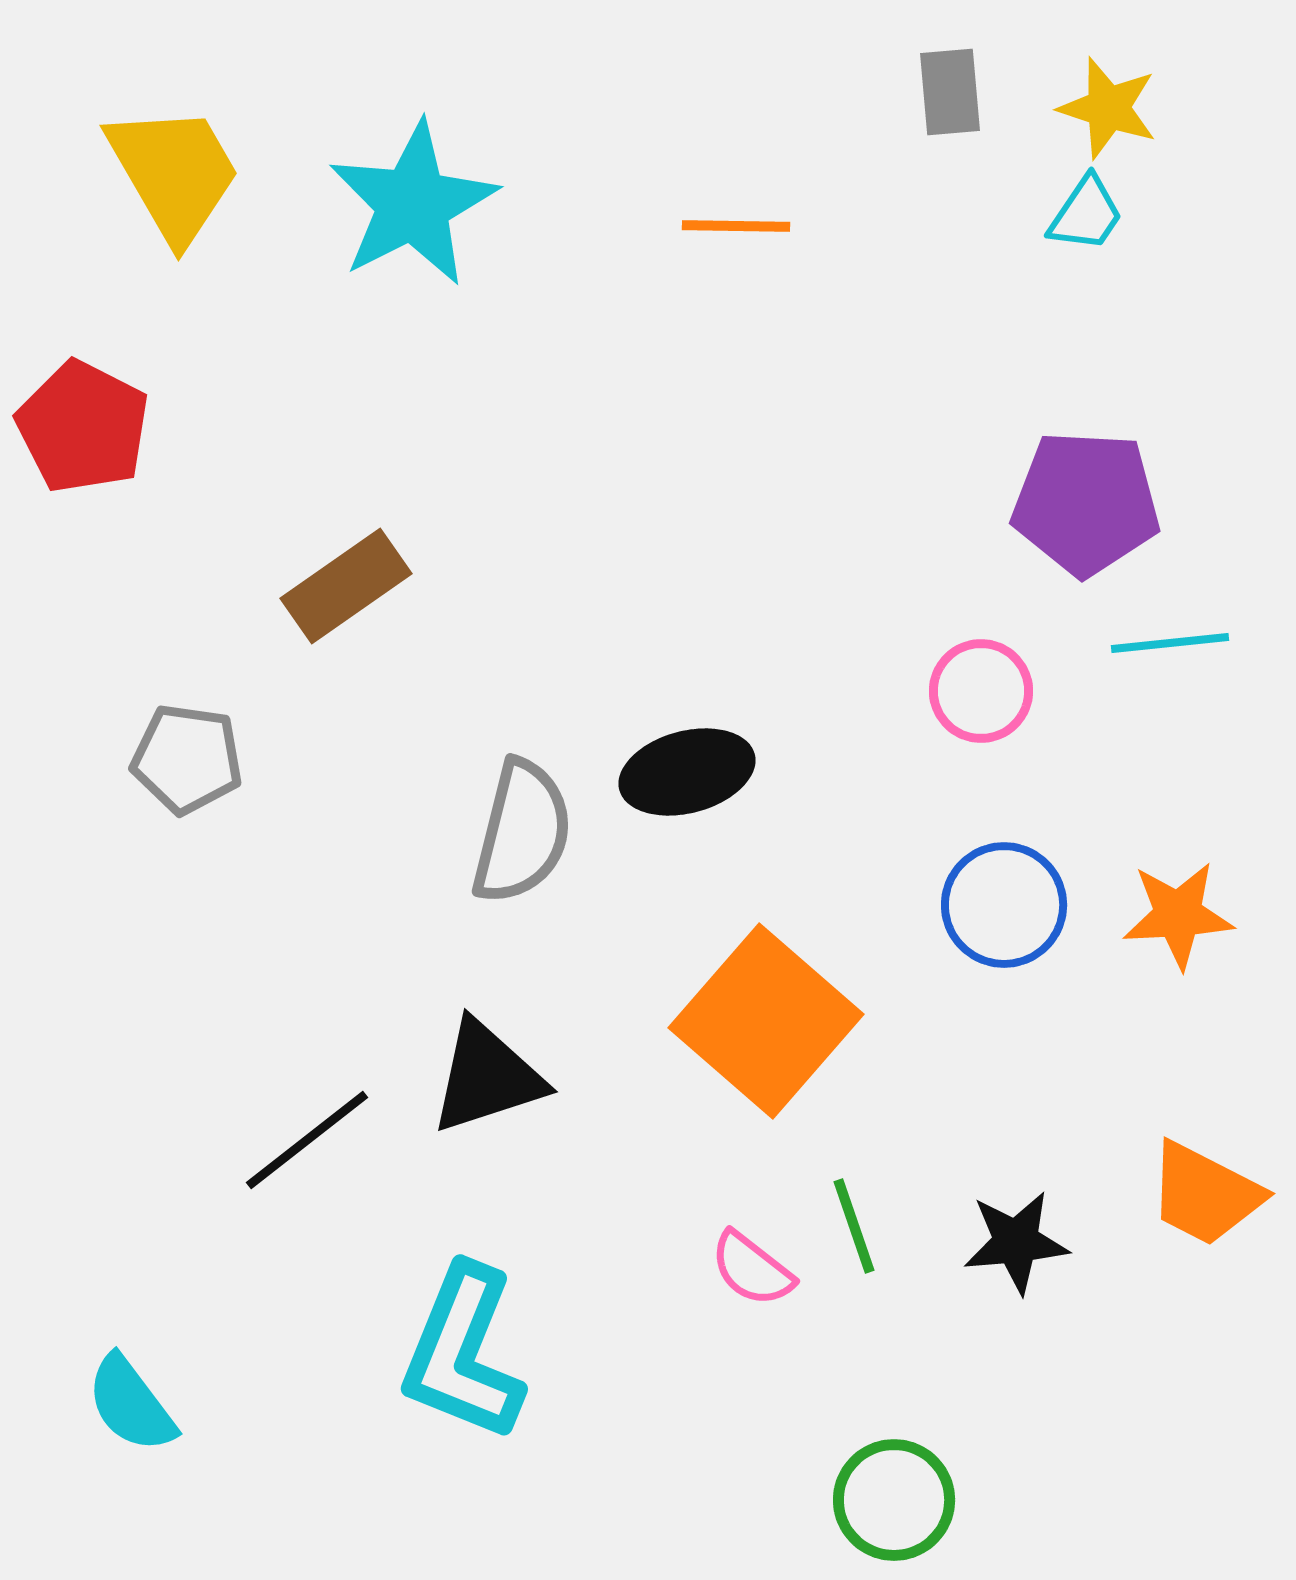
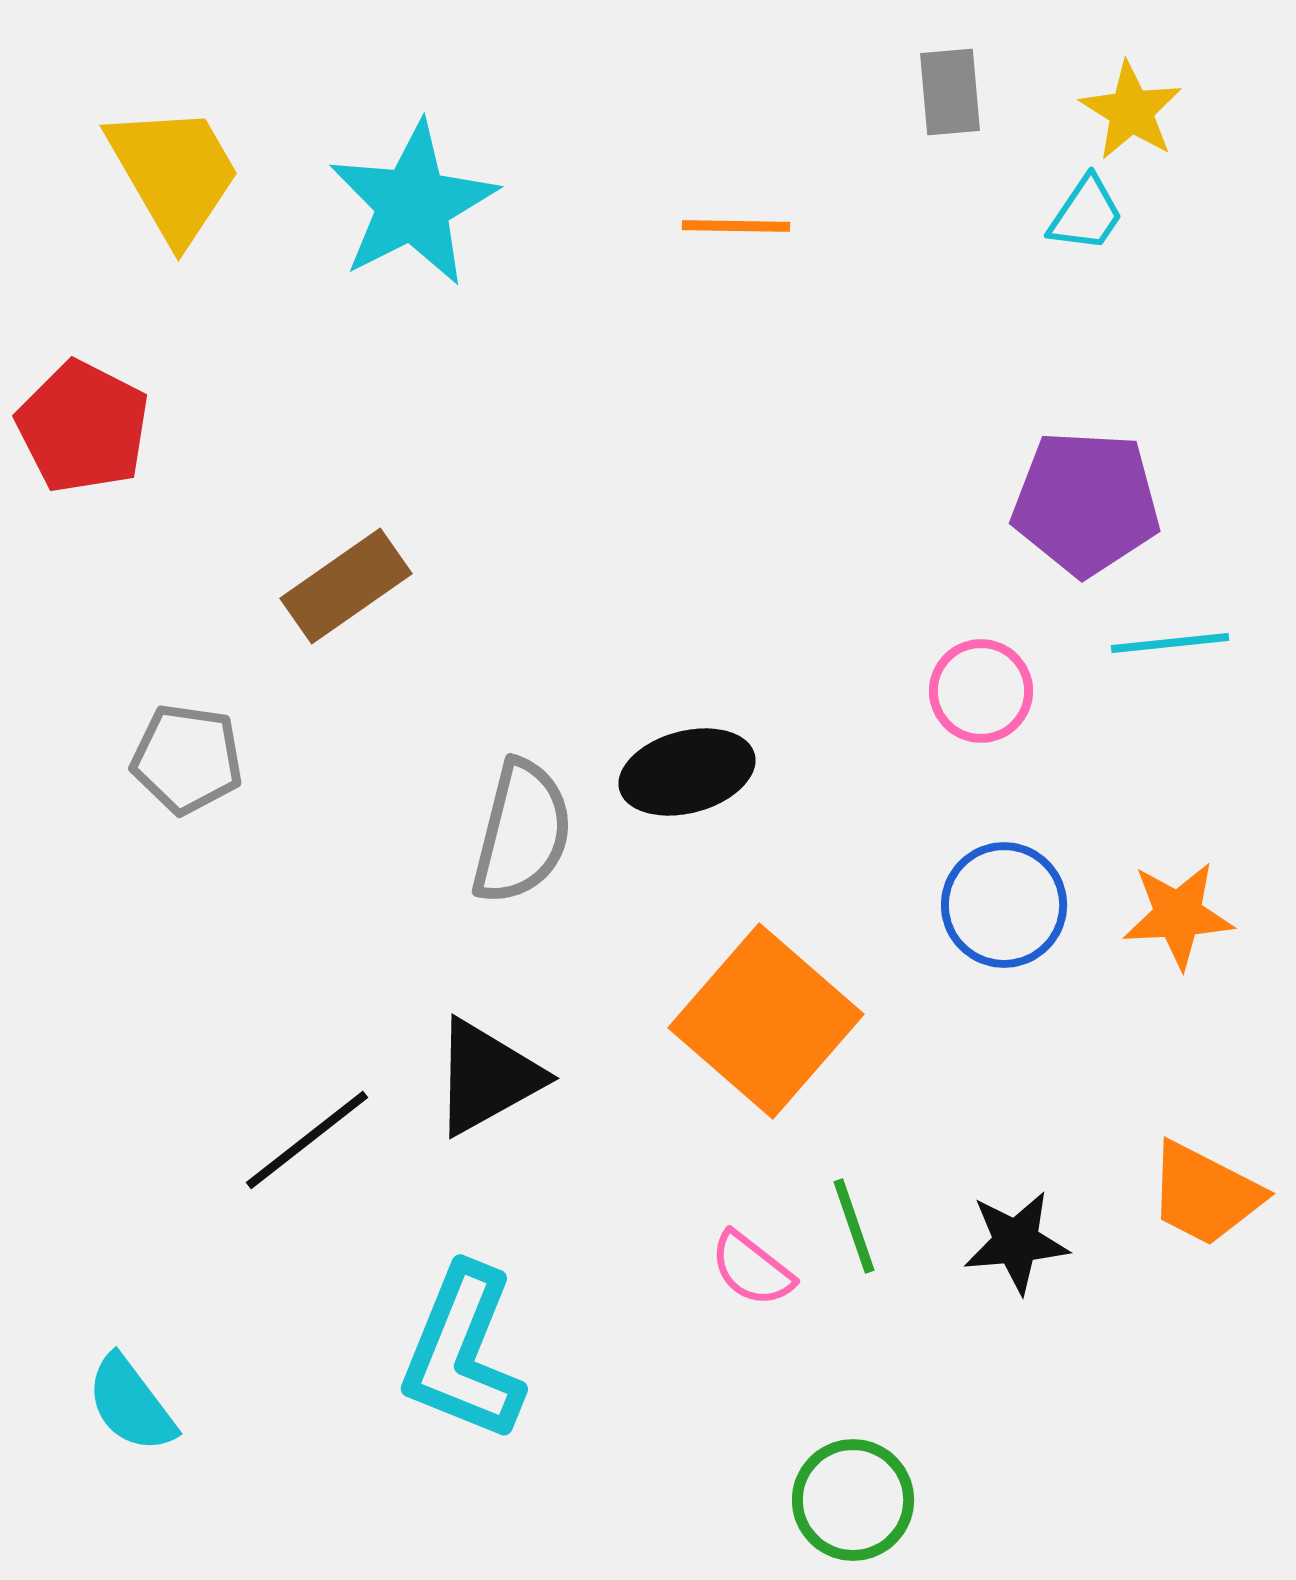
yellow star: moved 23 px right, 3 px down; rotated 14 degrees clockwise
black triangle: rotated 11 degrees counterclockwise
green circle: moved 41 px left
